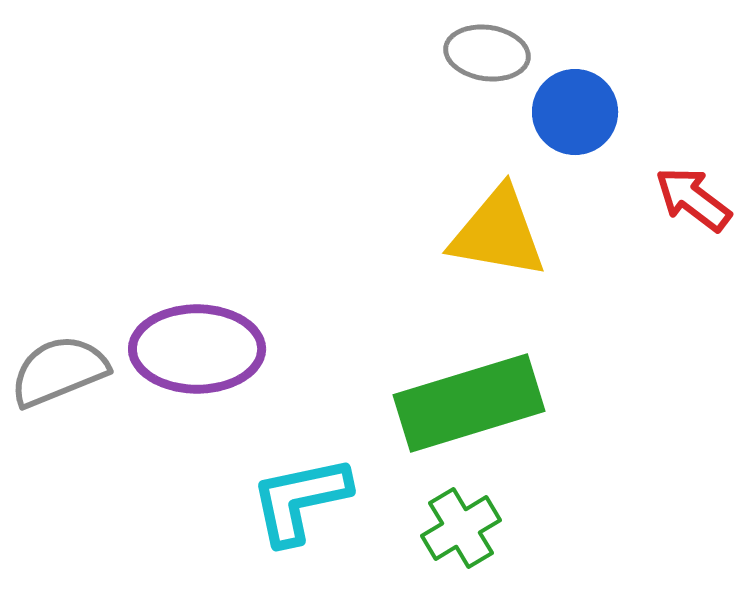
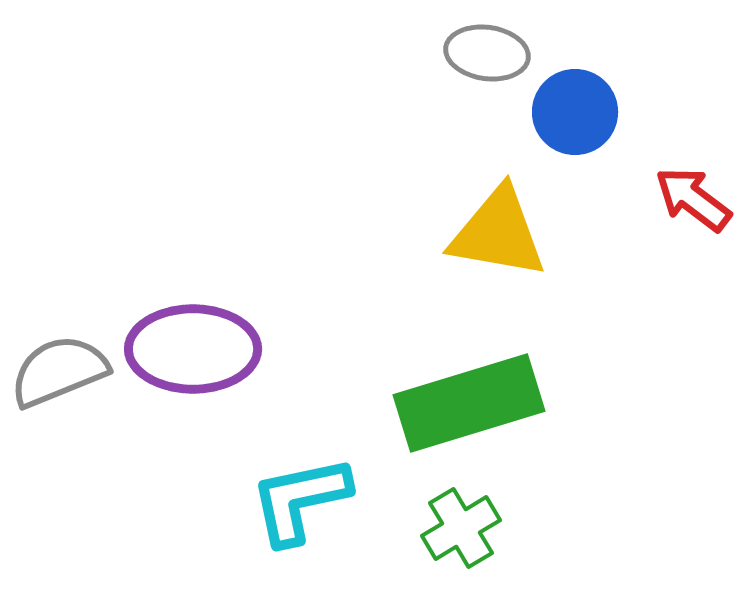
purple ellipse: moved 4 px left
